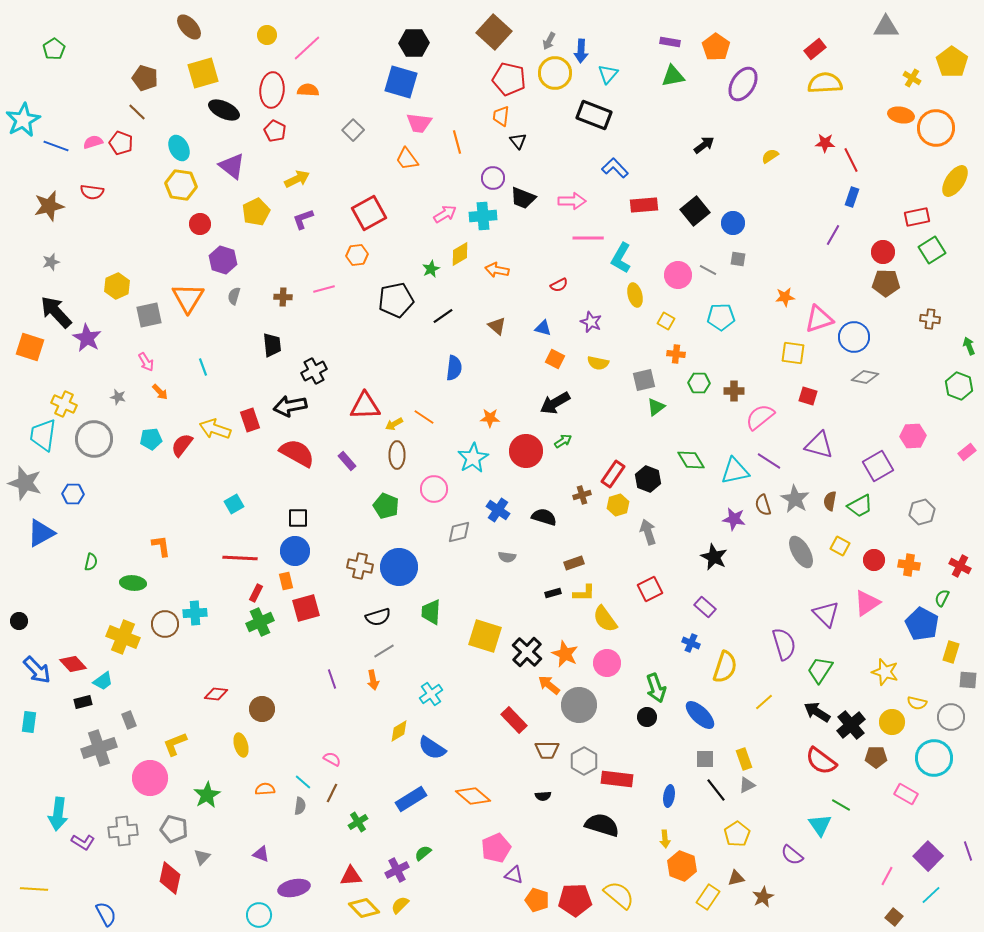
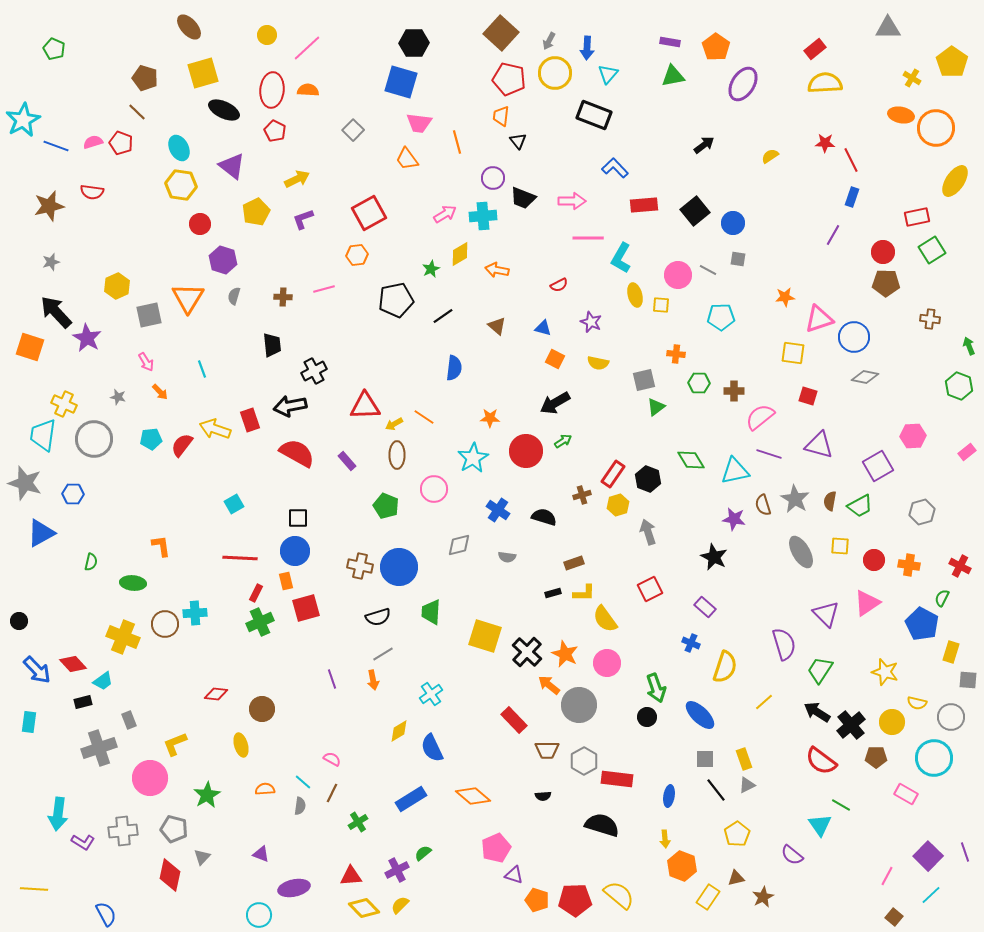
gray triangle at (886, 27): moved 2 px right, 1 px down
brown square at (494, 32): moved 7 px right, 1 px down
green pentagon at (54, 49): rotated 15 degrees counterclockwise
blue arrow at (581, 51): moved 6 px right, 3 px up
yellow square at (666, 321): moved 5 px left, 16 px up; rotated 24 degrees counterclockwise
cyan line at (203, 367): moved 1 px left, 2 px down
purple line at (769, 461): moved 7 px up; rotated 15 degrees counterclockwise
gray diamond at (459, 532): moved 13 px down
yellow square at (840, 546): rotated 24 degrees counterclockwise
gray line at (384, 651): moved 1 px left, 3 px down
blue semicircle at (432, 748): rotated 32 degrees clockwise
purple line at (968, 851): moved 3 px left, 1 px down
red diamond at (170, 878): moved 3 px up
